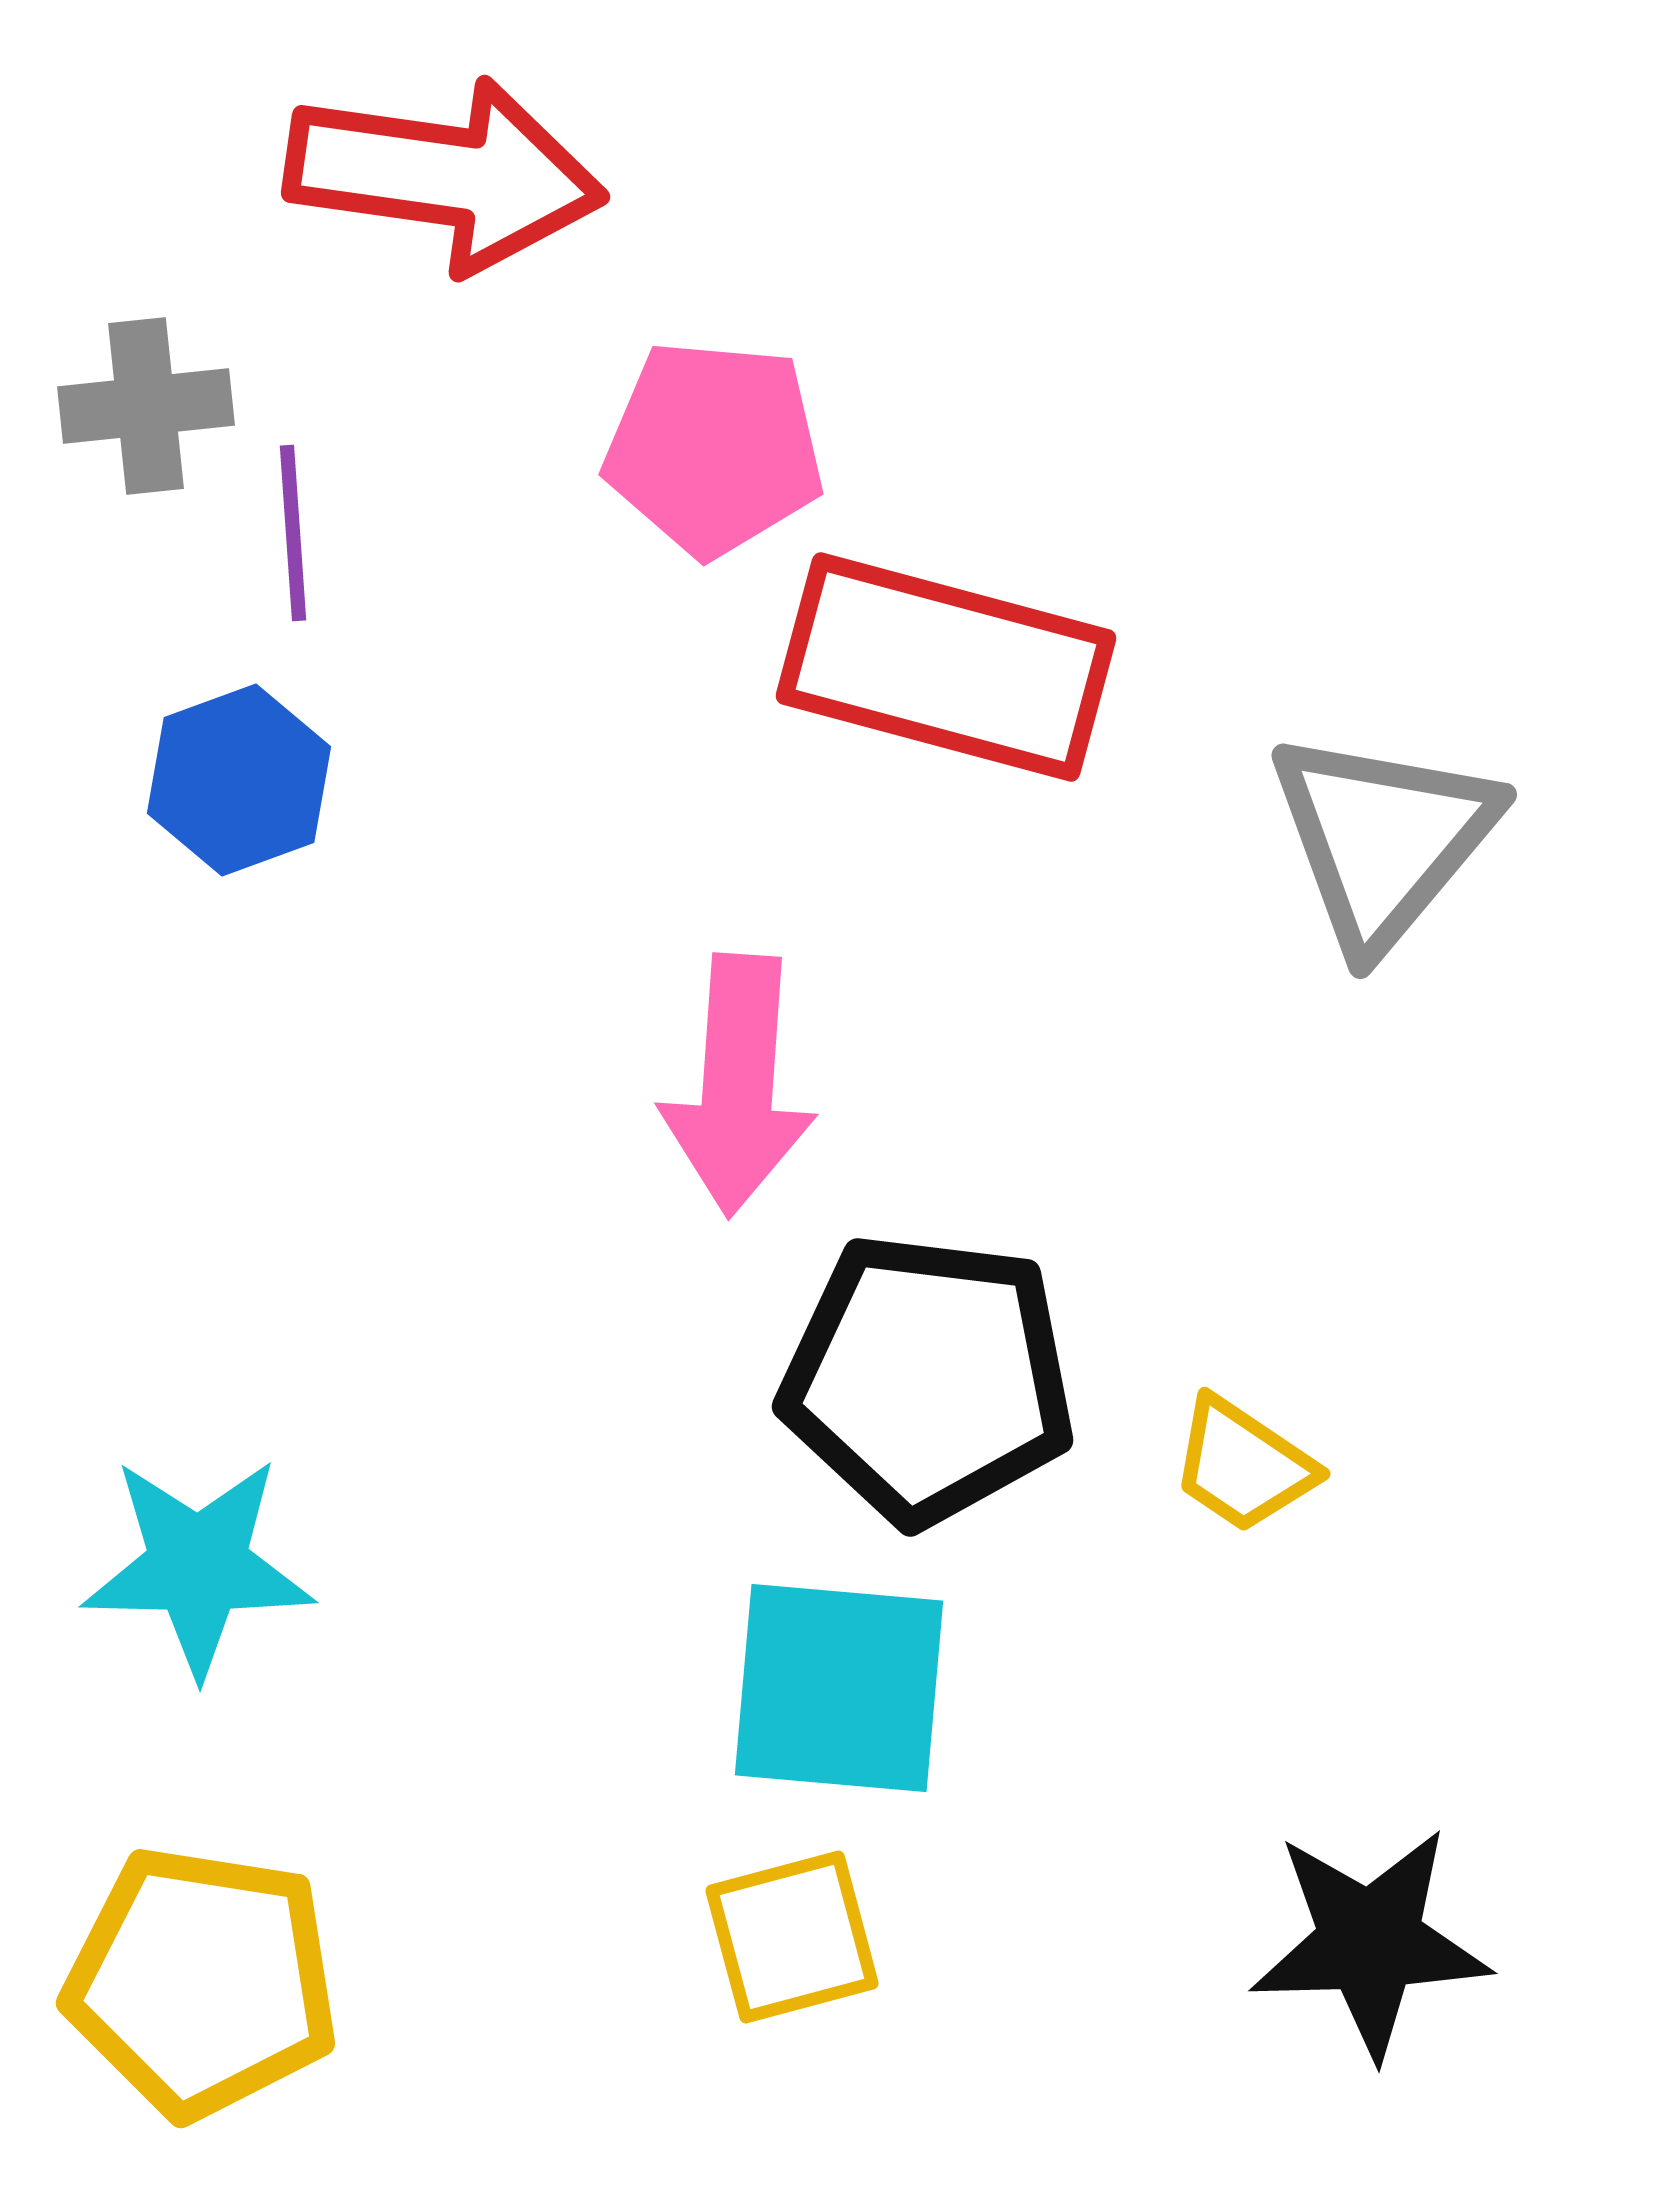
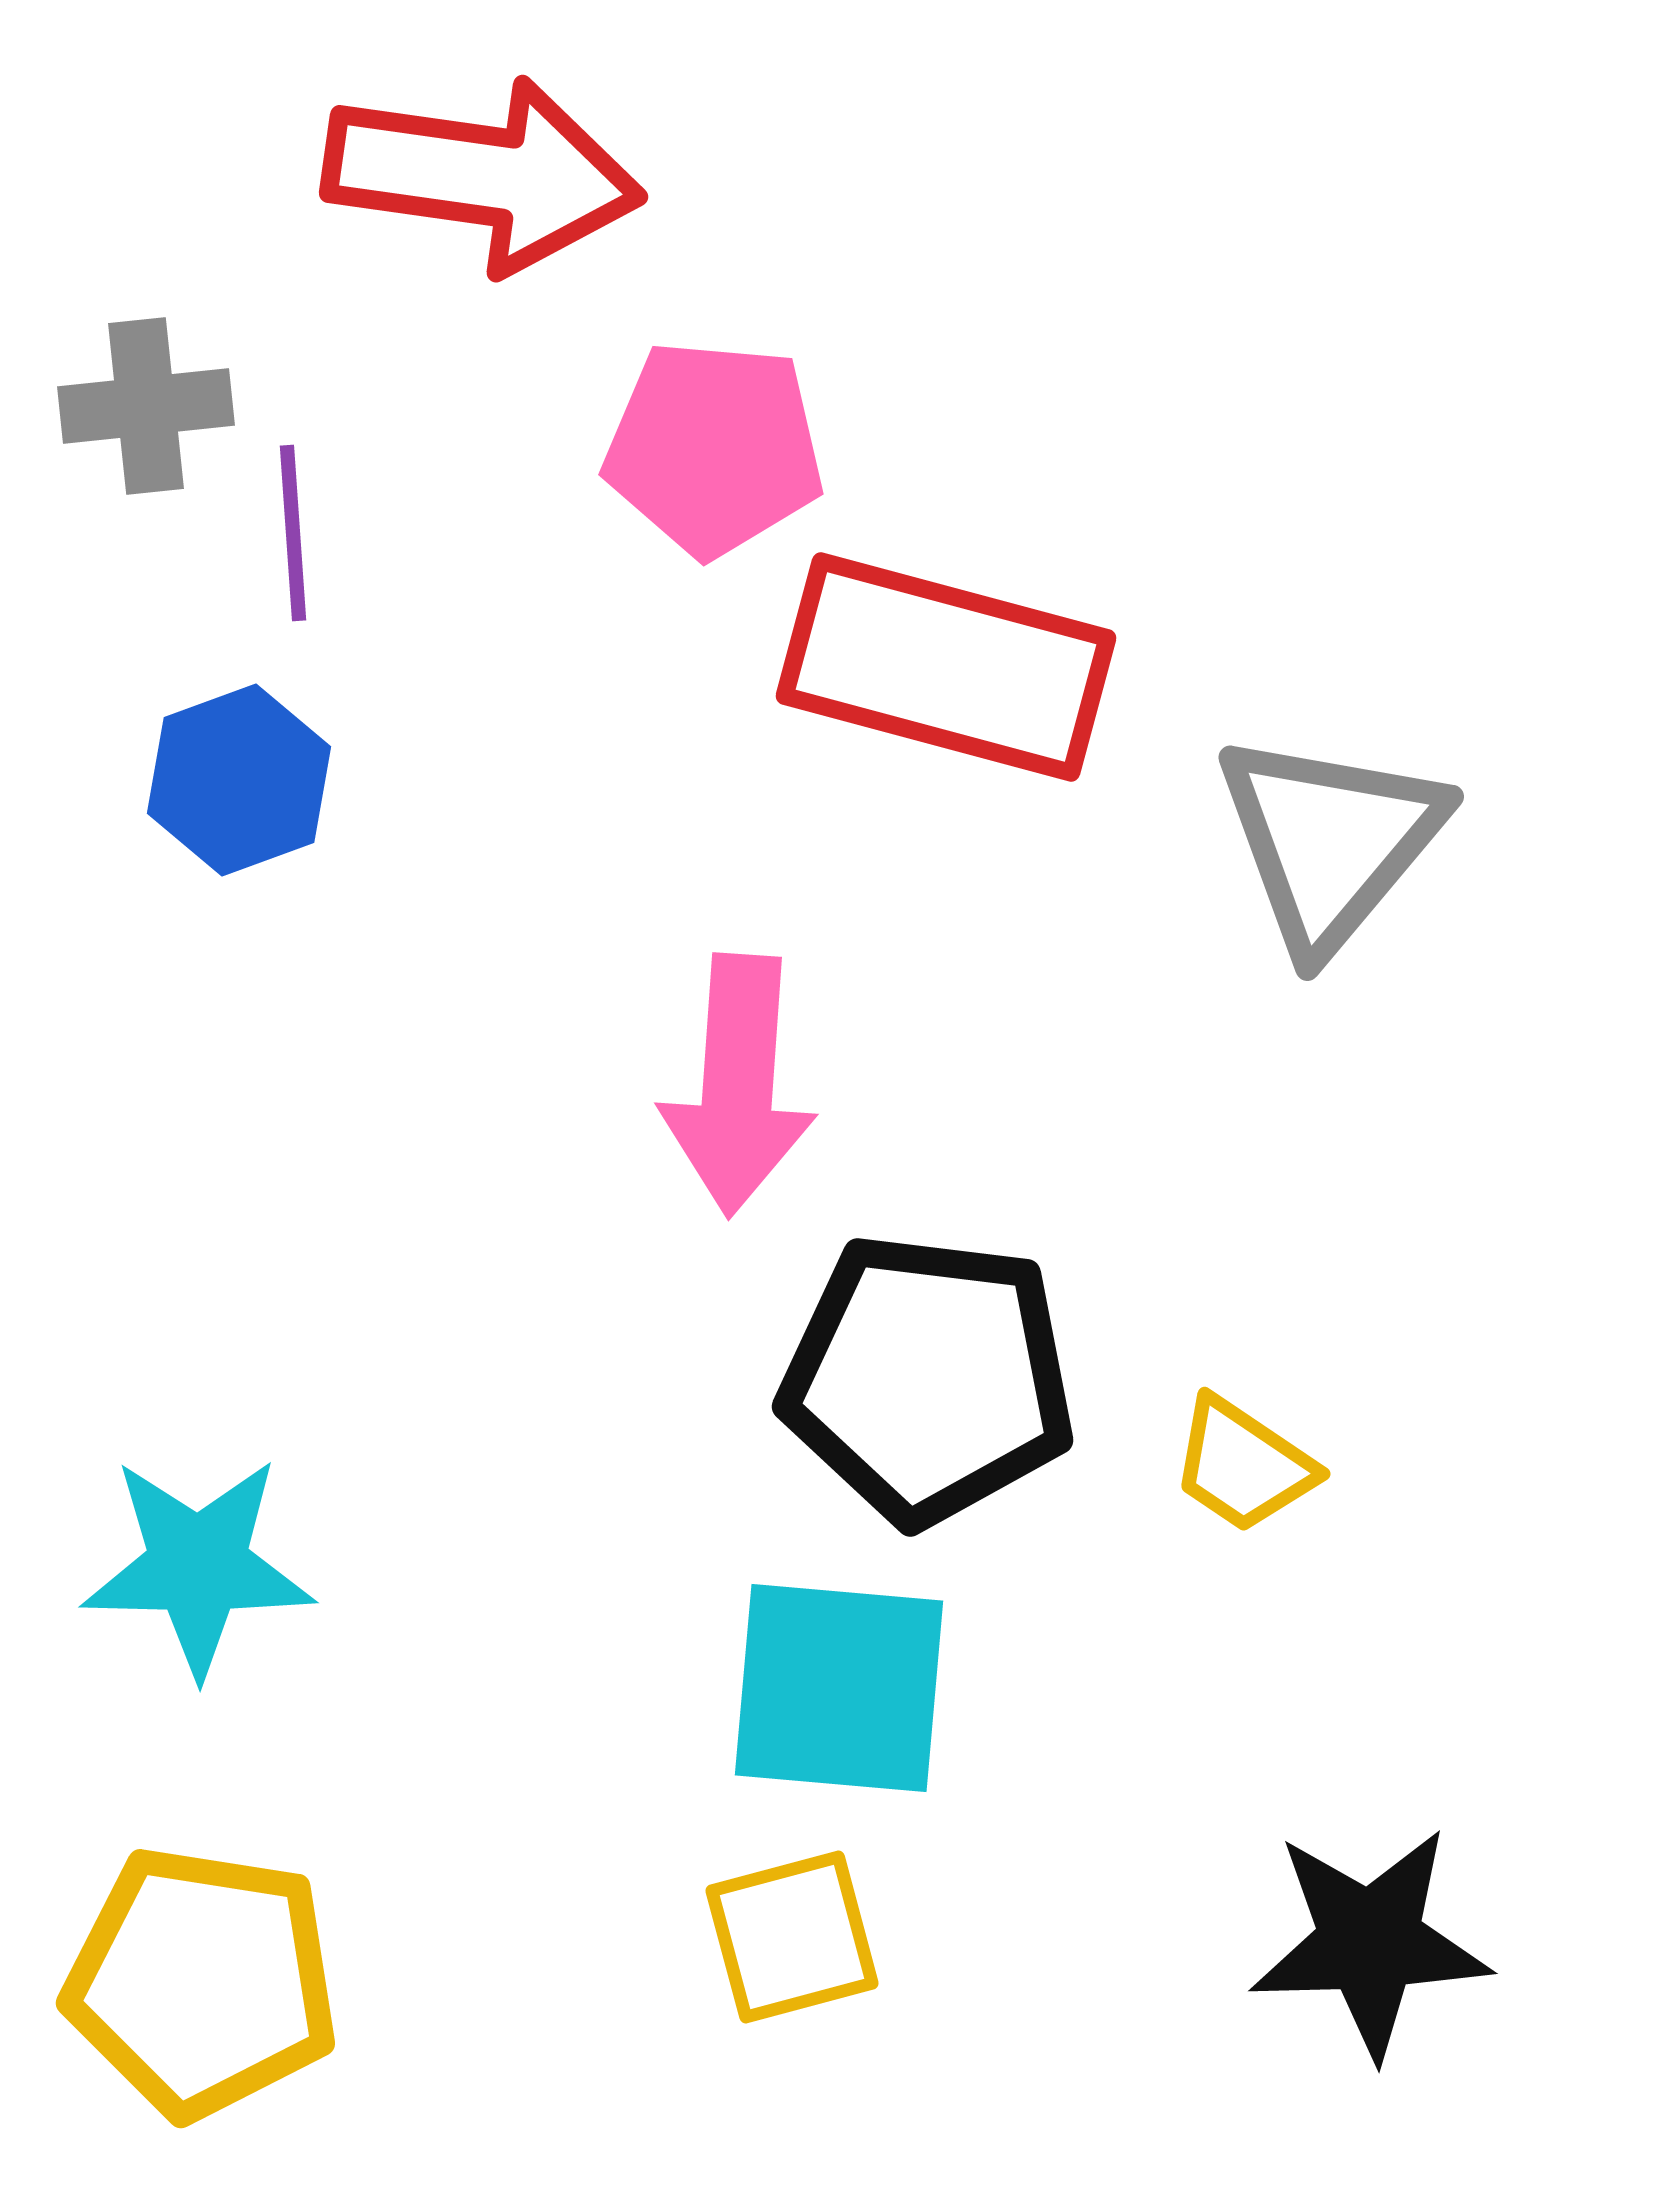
red arrow: moved 38 px right
gray triangle: moved 53 px left, 2 px down
